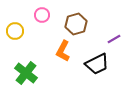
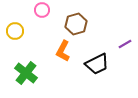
pink circle: moved 5 px up
purple line: moved 11 px right, 5 px down
